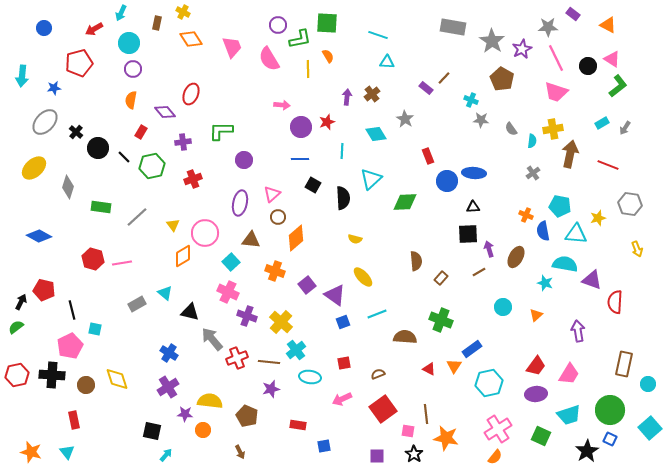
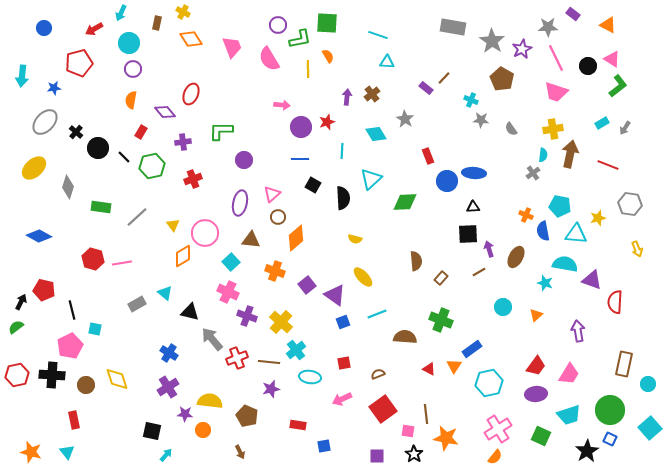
cyan semicircle at (532, 141): moved 11 px right, 14 px down
